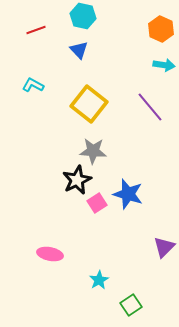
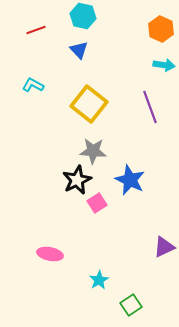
purple line: rotated 20 degrees clockwise
blue star: moved 2 px right, 14 px up; rotated 8 degrees clockwise
purple triangle: rotated 20 degrees clockwise
